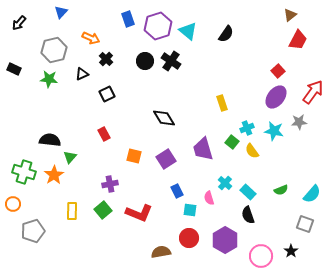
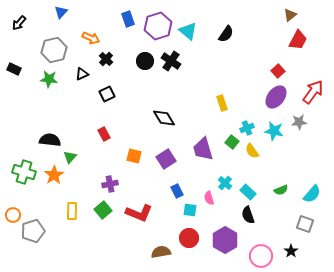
orange circle at (13, 204): moved 11 px down
